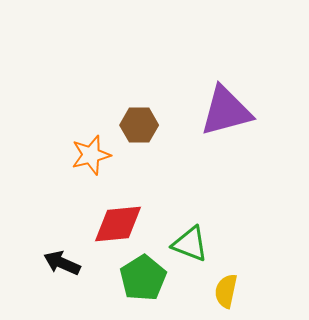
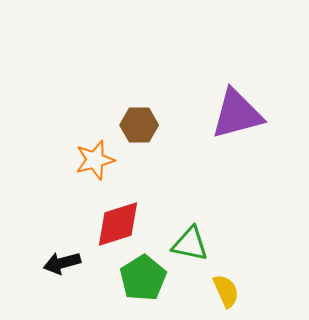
purple triangle: moved 11 px right, 3 px down
orange star: moved 4 px right, 5 px down
red diamond: rotated 12 degrees counterclockwise
green triangle: rotated 9 degrees counterclockwise
black arrow: rotated 39 degrees counterclockwise
yellow semicircle: rotated 144 degrees clockwise
